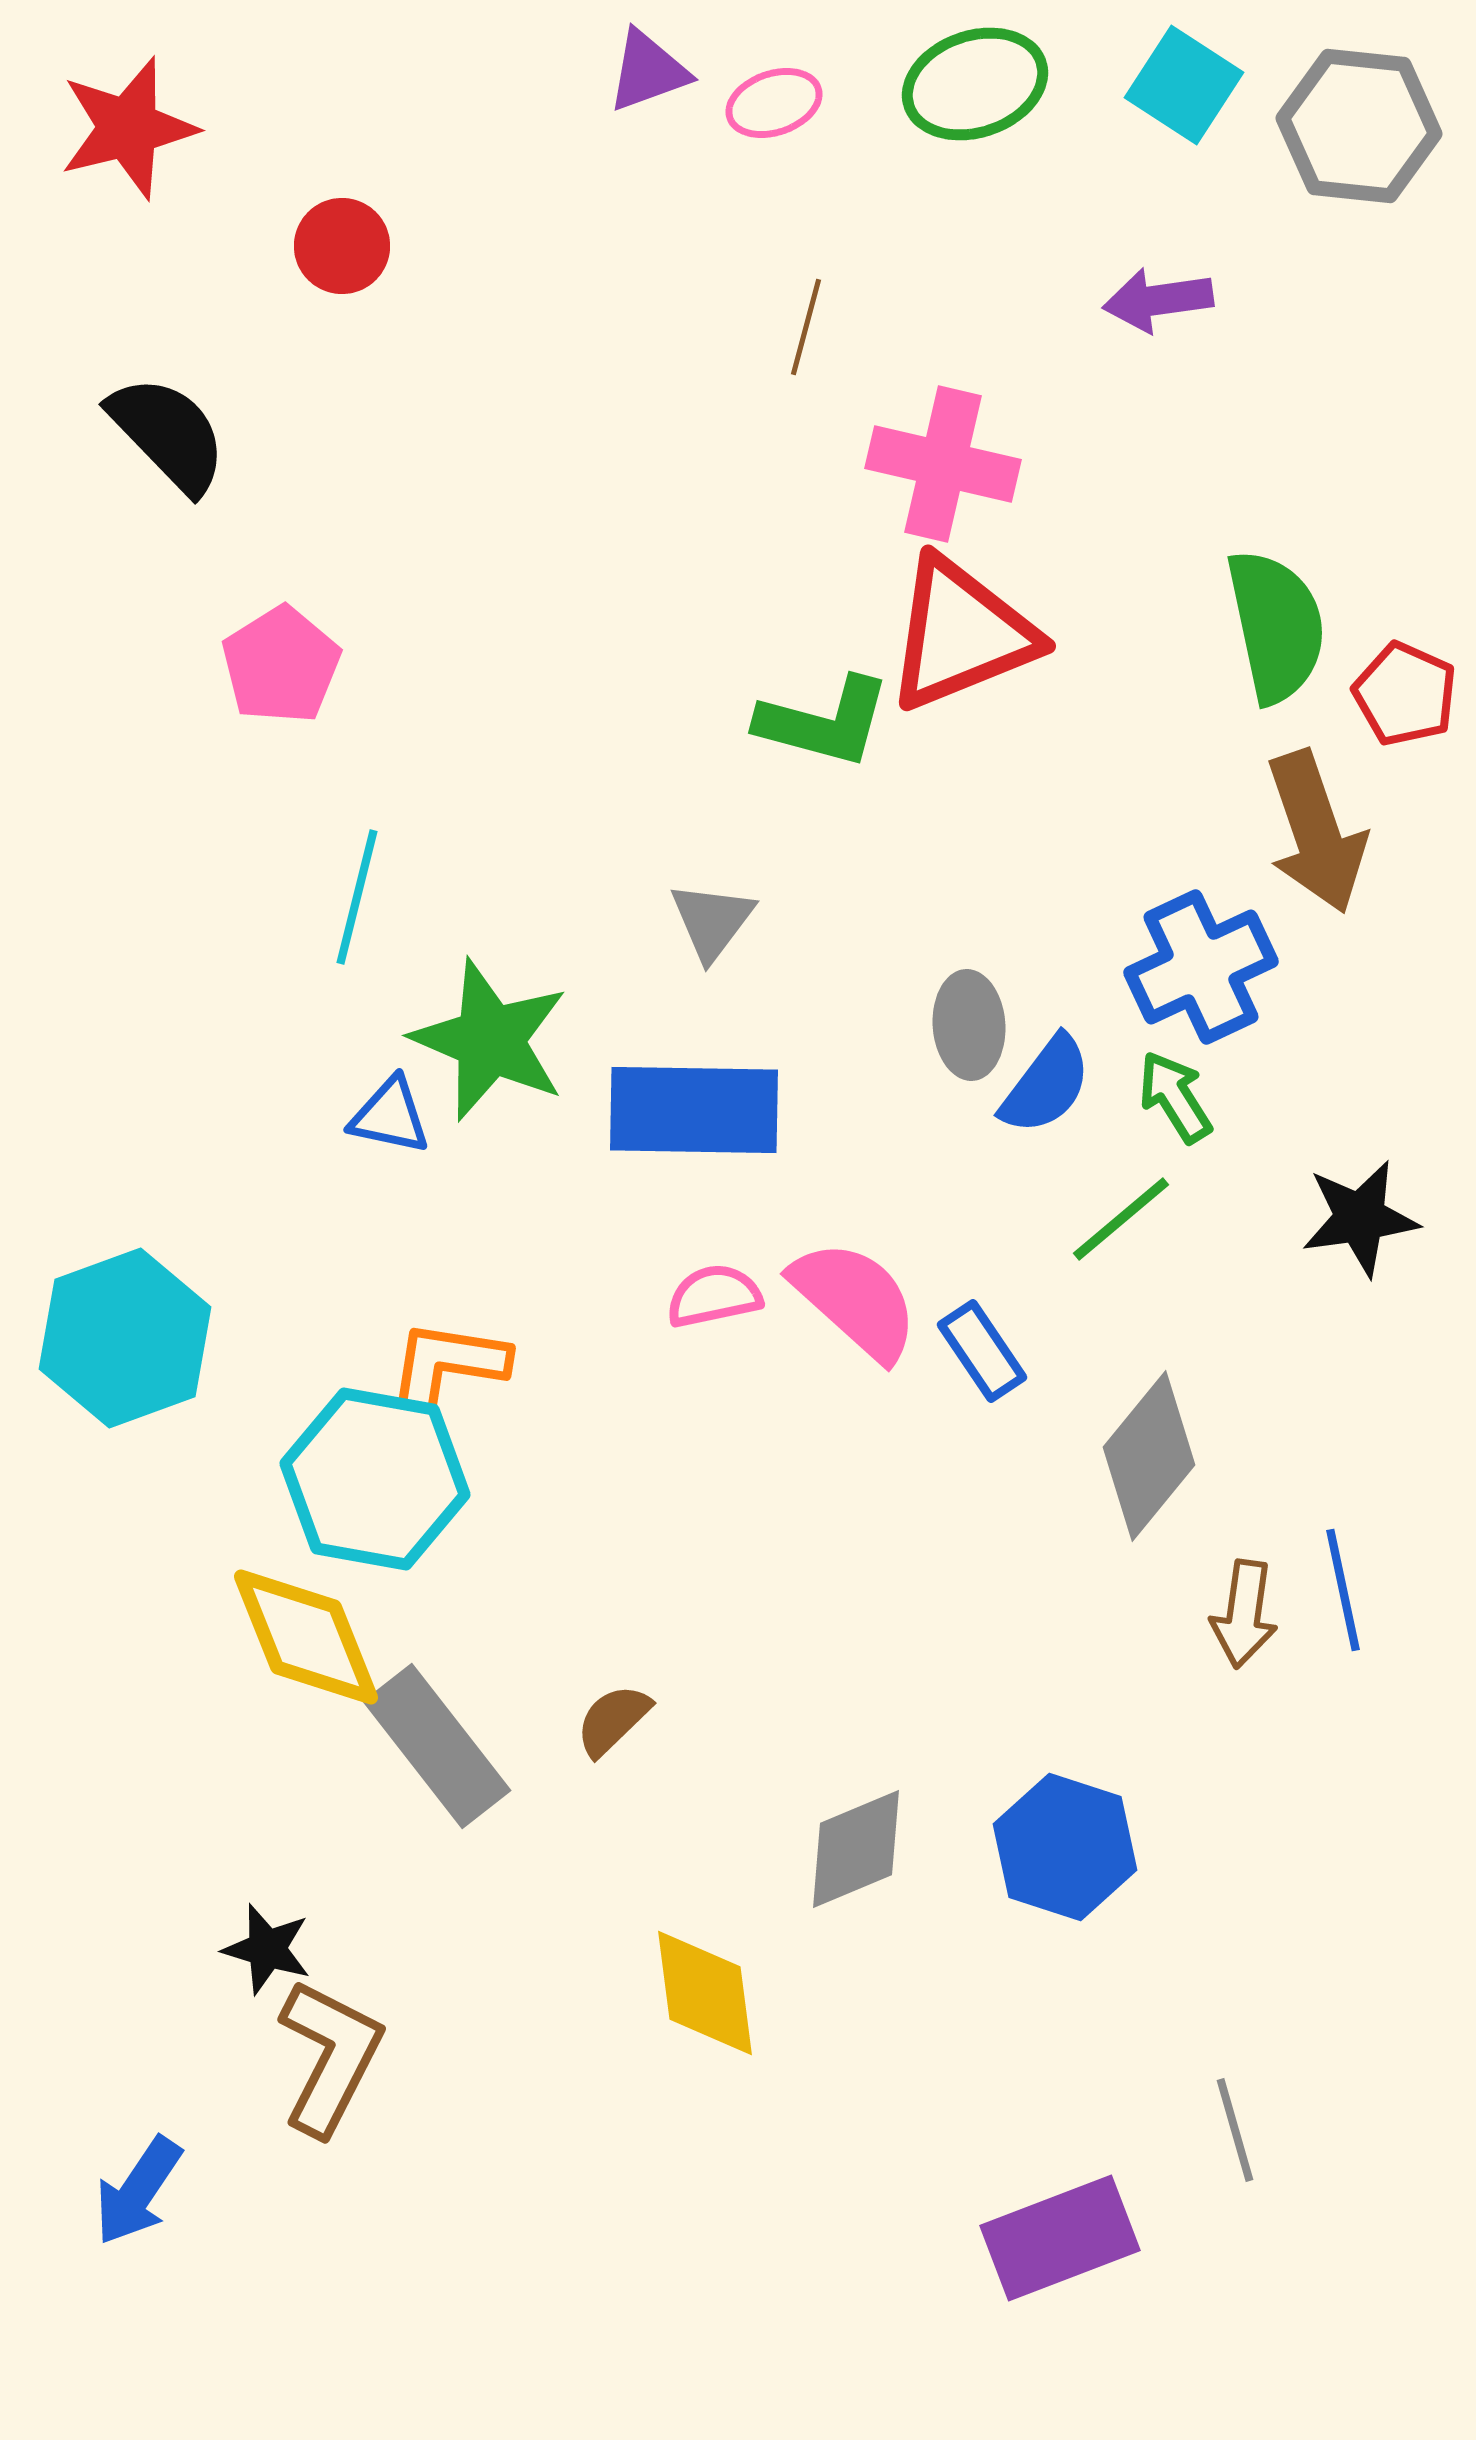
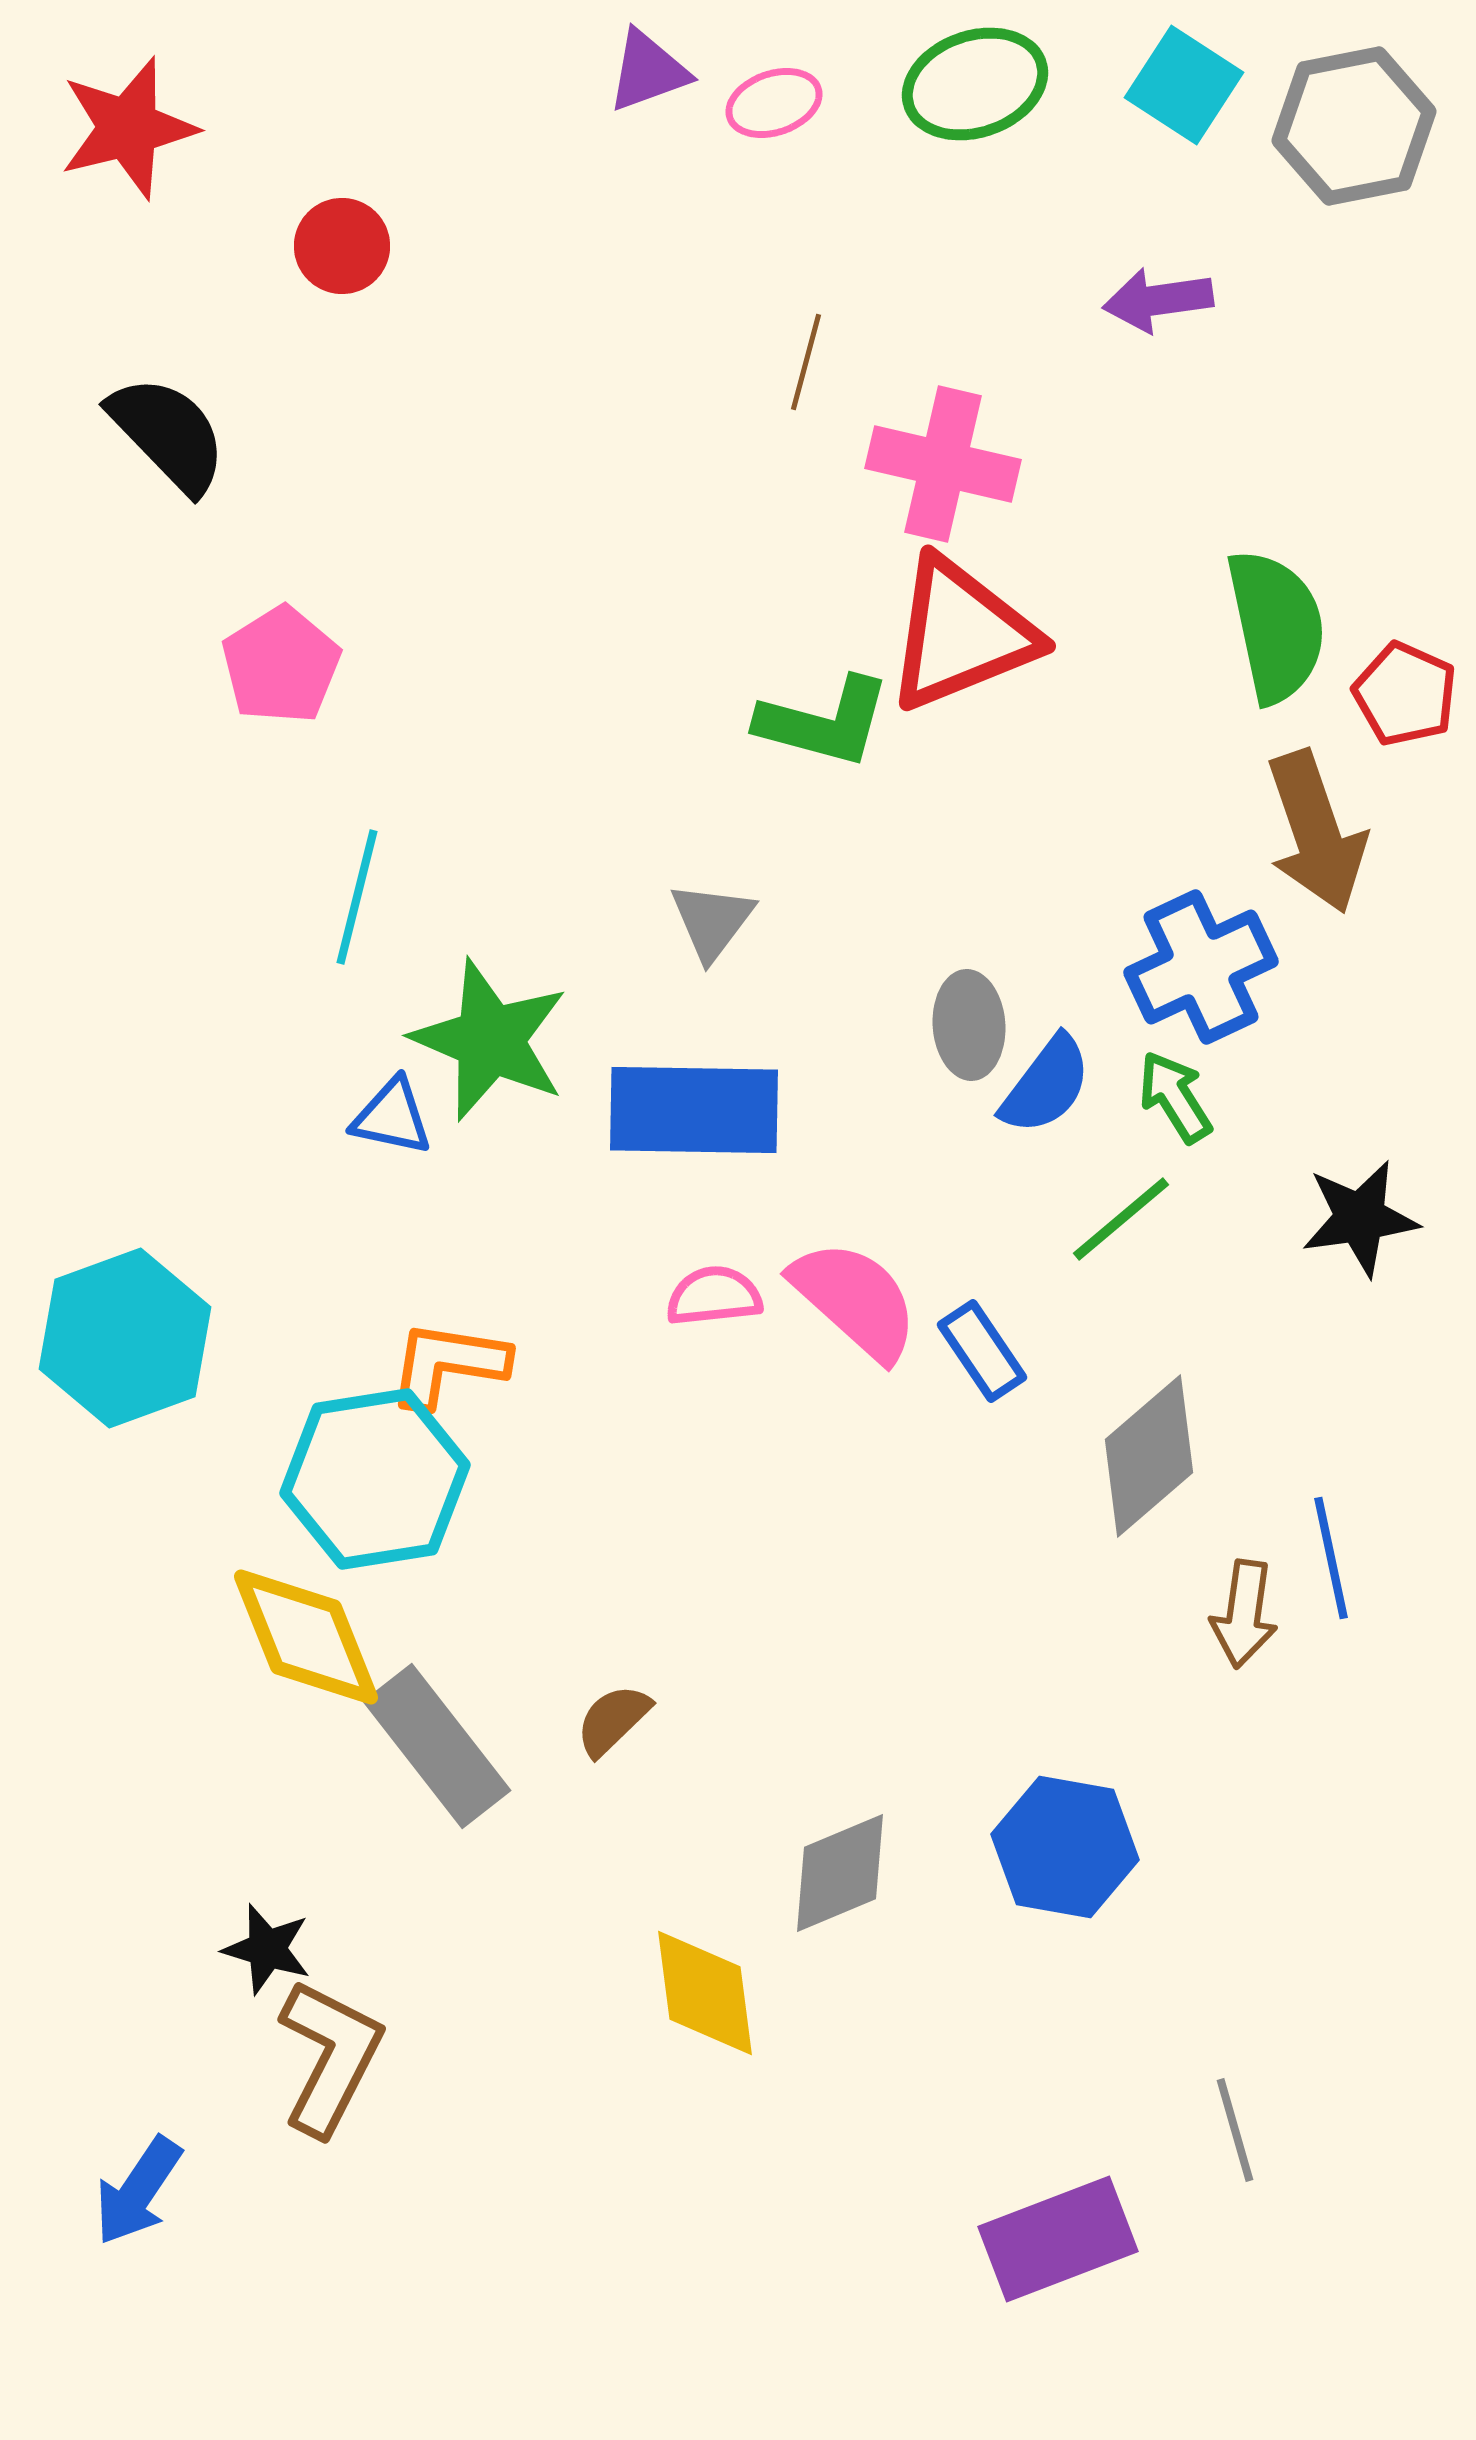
gray hexagon at (1359, 126): moved 5 px left; rotated 17 degrees counterclockwise
brown line at (806, 327): moved 35 px down
blue triangle at (390, 1116): moved 2 px right, 1 px down
pink semicircle at (714, 1296): rotated 6 degrees clockwise
gray diamond at (1149, 1456): rotated 10 degrees clockwise
cyan hexagon at (375, 1479): rotated 19 degrees counterclockwise
blue line at (1343, 1590): moved 12 px left, 32 px up
blue hexagon at (1065, 1847): rotated 8 degrees counterclockwise
gray diamond at (856, 1849): moved 16 px left, 24 px down
purple rectangle at (1060, 2238): moved 2 px left, 1 px down
